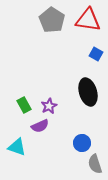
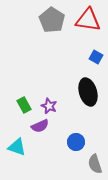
blue square: moved 3 px down
purple star: rotated 21 degrees counterclockwise
blue circle: moved 6 px left, 1 px up
